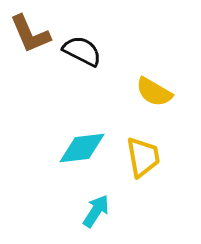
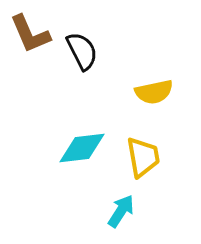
black semicircle: rotated 36 degrees clockwise
yellow semicircle: rotated 42 degrees counterclockwise
cyan arrow: moved 25 px right
